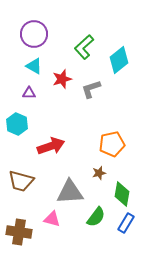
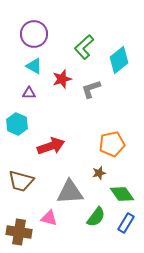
green diamond: rotated 45 degrees counterclockwise
pink triangle: moved 3 px left, 1 px up
